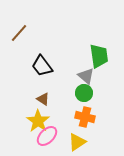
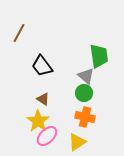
brown line: rotated 12 degrees counterclockwise
